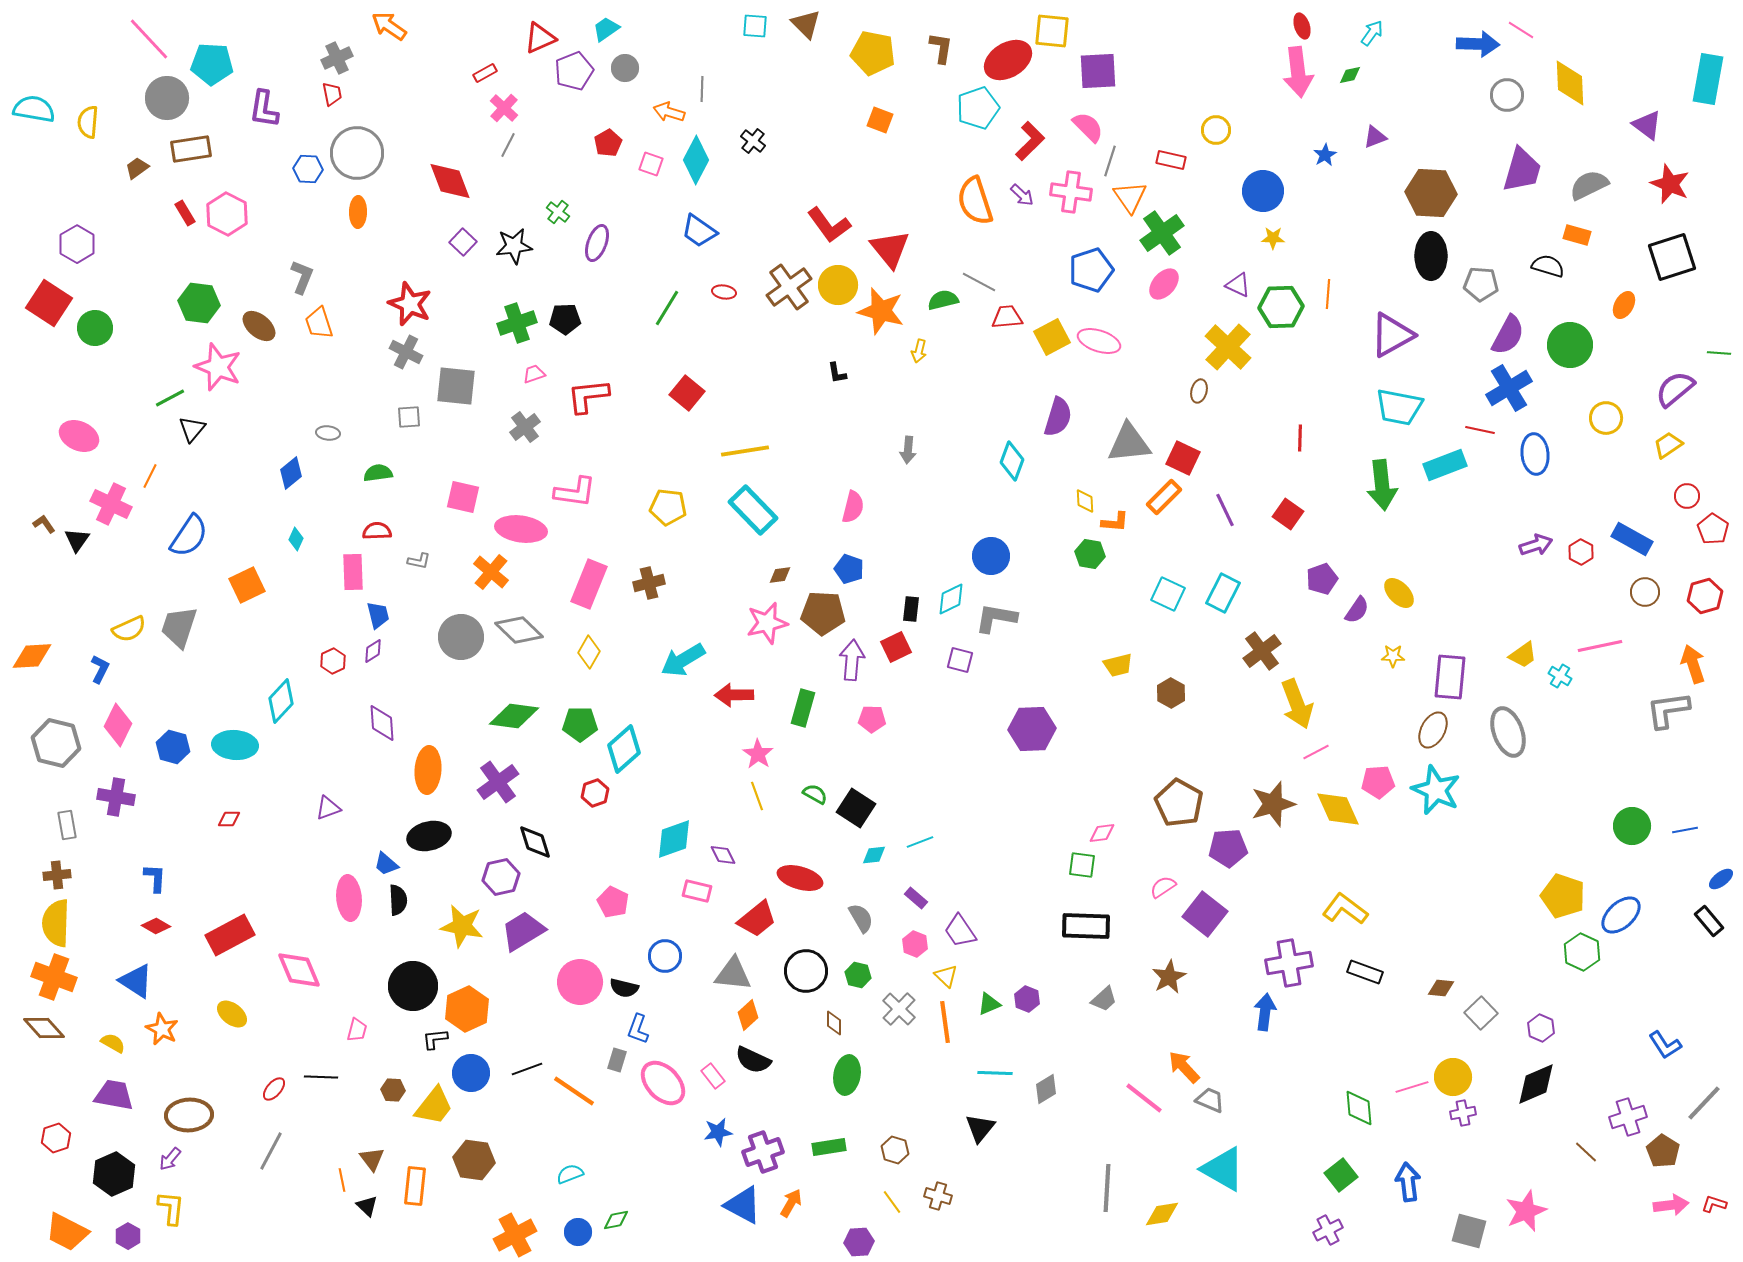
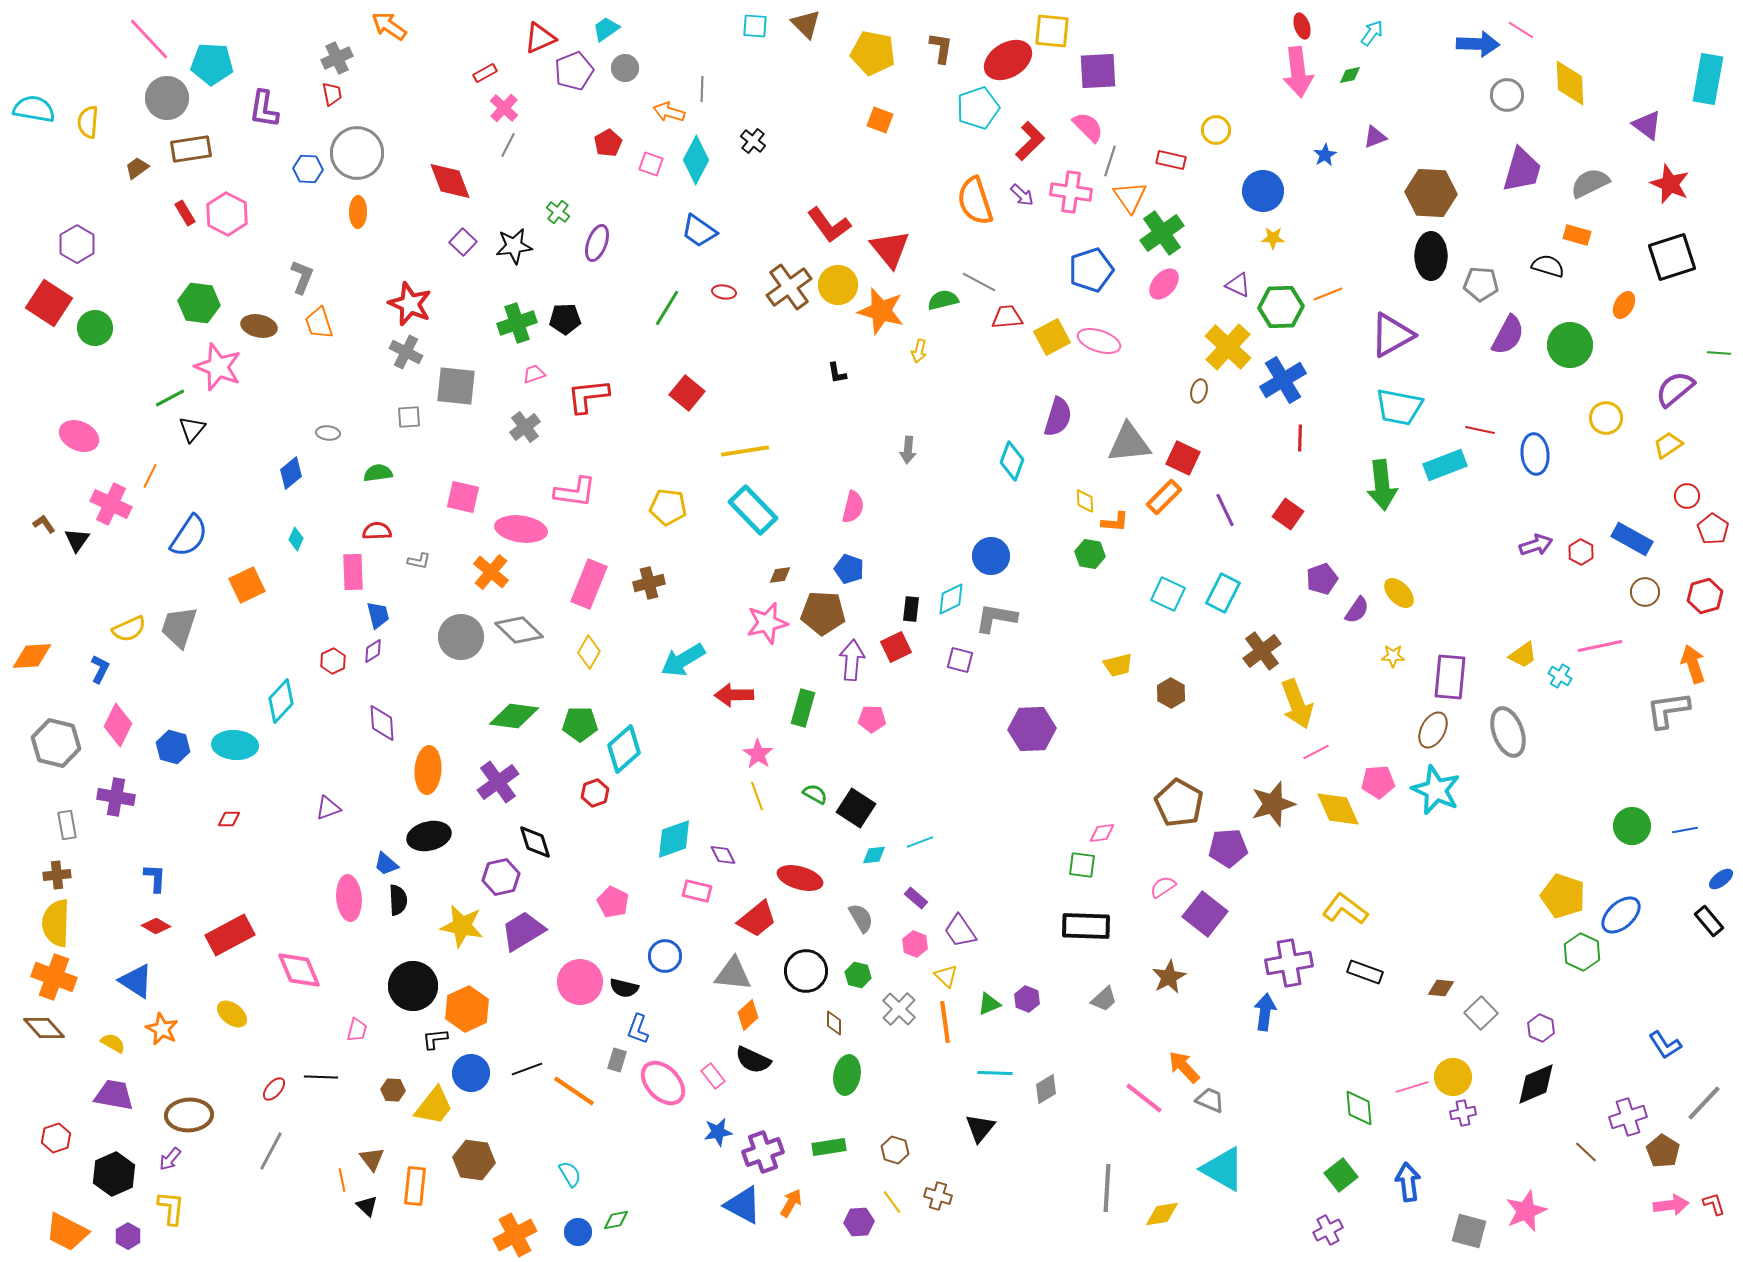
gray semicircle at (1589, 185): moved 1 px right, 2 px up
orange line at (1328, 294): rotated 64 degrees clockwise
brown ellipse at (259, 326): rotated 28 degrees counterclockwise
blue cross at (1509, 388): moved 226 px left, 8 px up
cyan semicircle at (570, 1174): rotated 80 degrees clockwise
red L-shape at (1714, 1204): rotated 55 degrees clockwise
purple hexagon at (859, 1242): moved 20 px up
